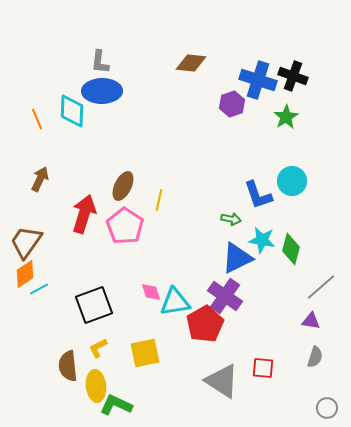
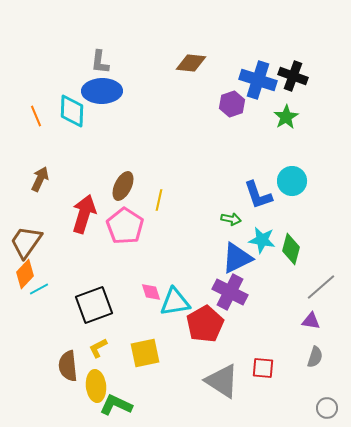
orange line: moved 1 px left, 3 px up
orange diamond: rotated 12 degrees counterclockwise
purple cross: moved 5 px right, 4 px up; rotated 8 degrees counterclockwise
